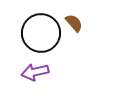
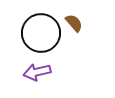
purple arrow: moved 2 px right
